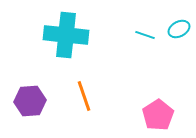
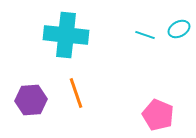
orange line: moved 8 px left, 3 px up
purple hexagon: moved 1 px right, 1 px up
pink pentagon: rotated 16 degrees counterclockwise
